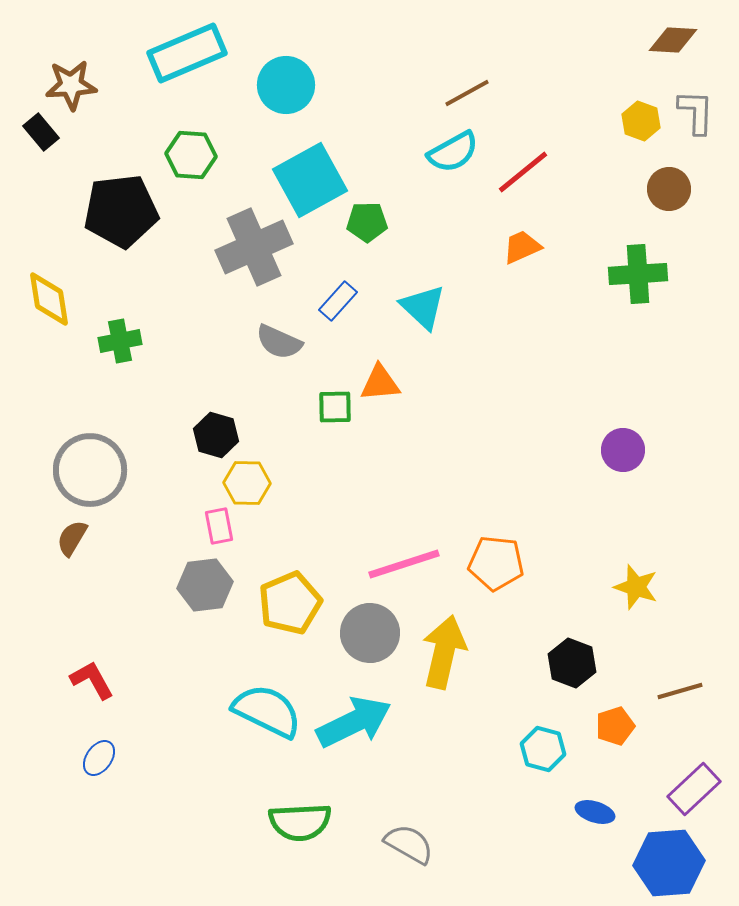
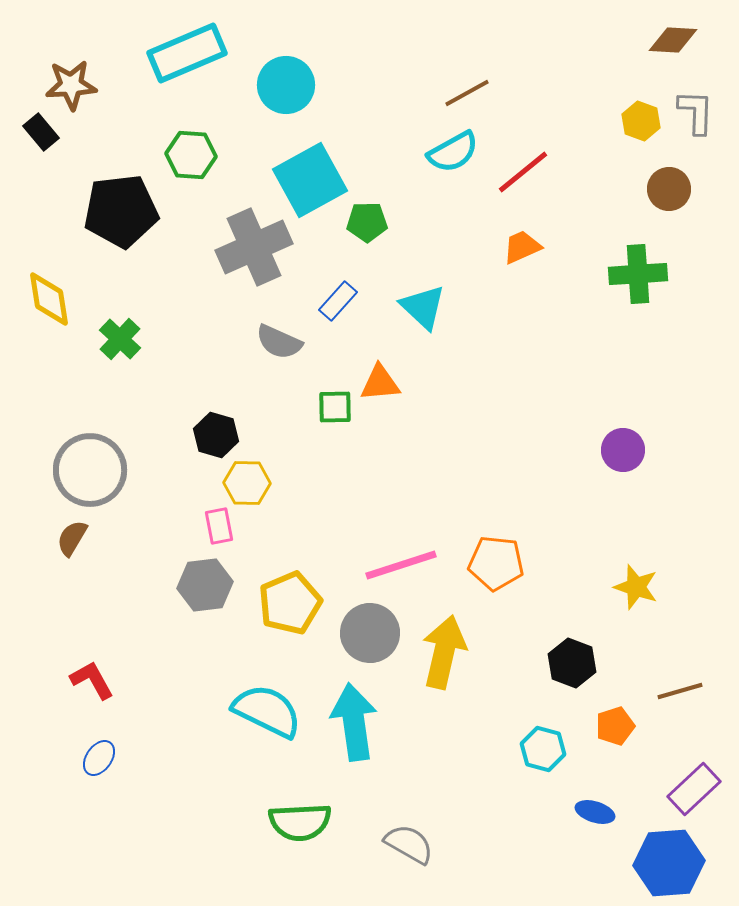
green cross at (120, 341): moved 2 px up; rotated 36 degrees counterclockwise
pink line at (404, 564): moved 3 px left, 1 px down
cyan arrow at (354, 722): rotated 72 degrees counterclockwise
